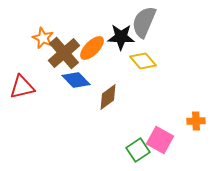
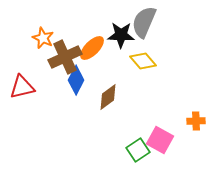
black star: moved 2 px up
brown cross: moved 1 px right, 4 px down; rotated 16 degrees clockwise
blue diamond: rotated 72 degrees clockwise
